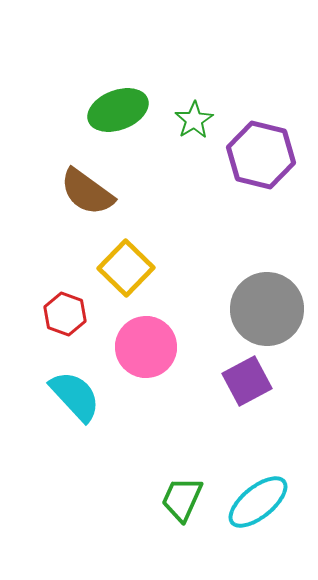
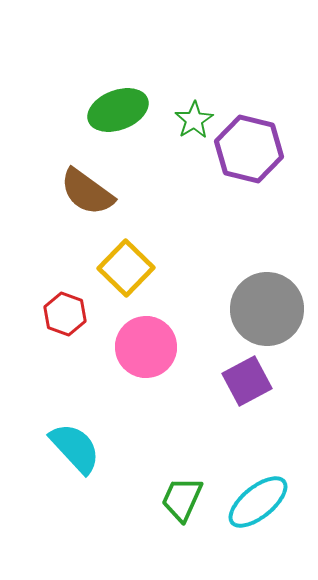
purple hexagon: moved 12 px left, 6 px up
cyan semicircle: moved 52 px down
